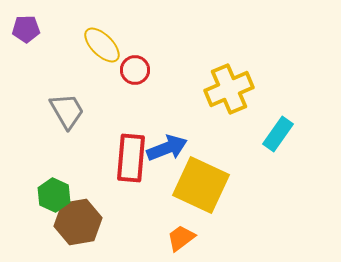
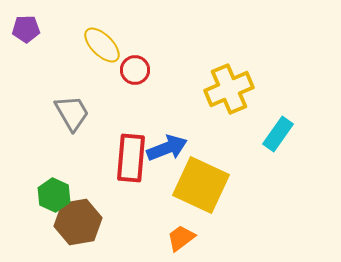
gray trapezoid: moved 5 px right, 2 px down
